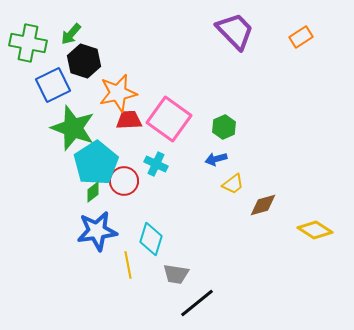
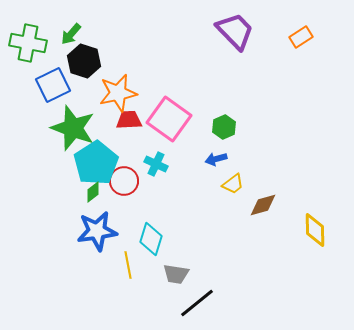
yellow diamond: rotated 56 degrees clockwise
